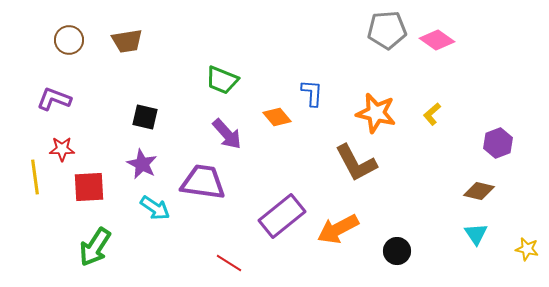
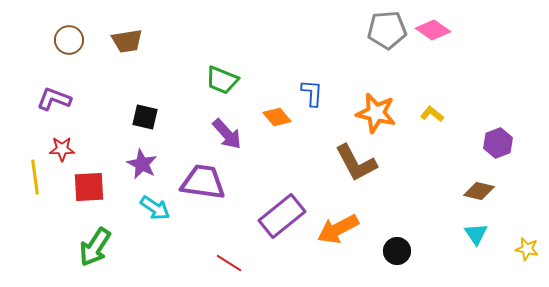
pink diamond: moved 4 px left, 10 px up
yellow L-shape: rotated 80 degrees clockwise
